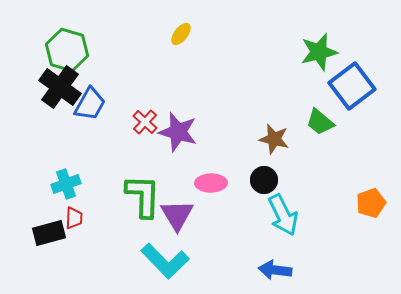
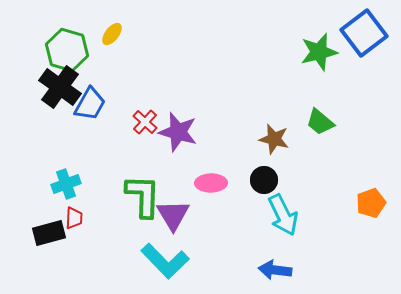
yellow ellipse: moved 69 px left
blue square: moved 12 px right, 53 px up
purple triangle: moved 4 px left
